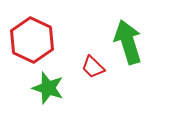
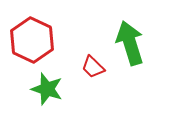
green arrow: moved 2 px right, 1 px down
green star: moved 1 px left, 1 px down
